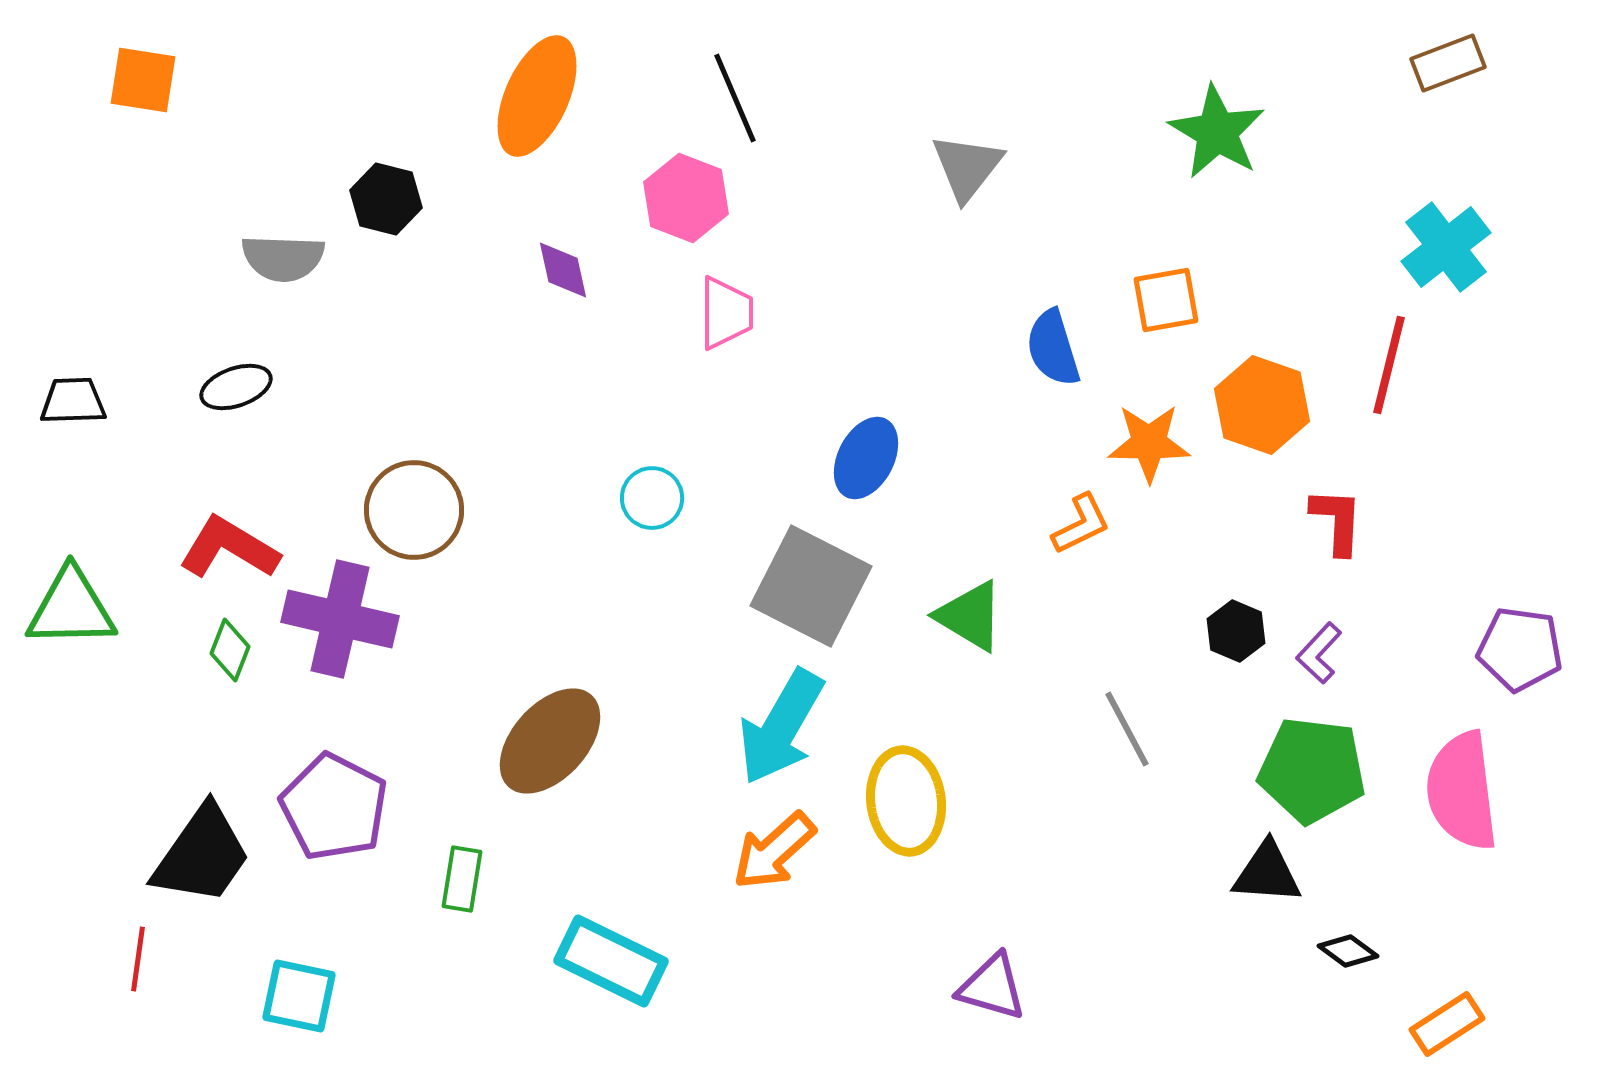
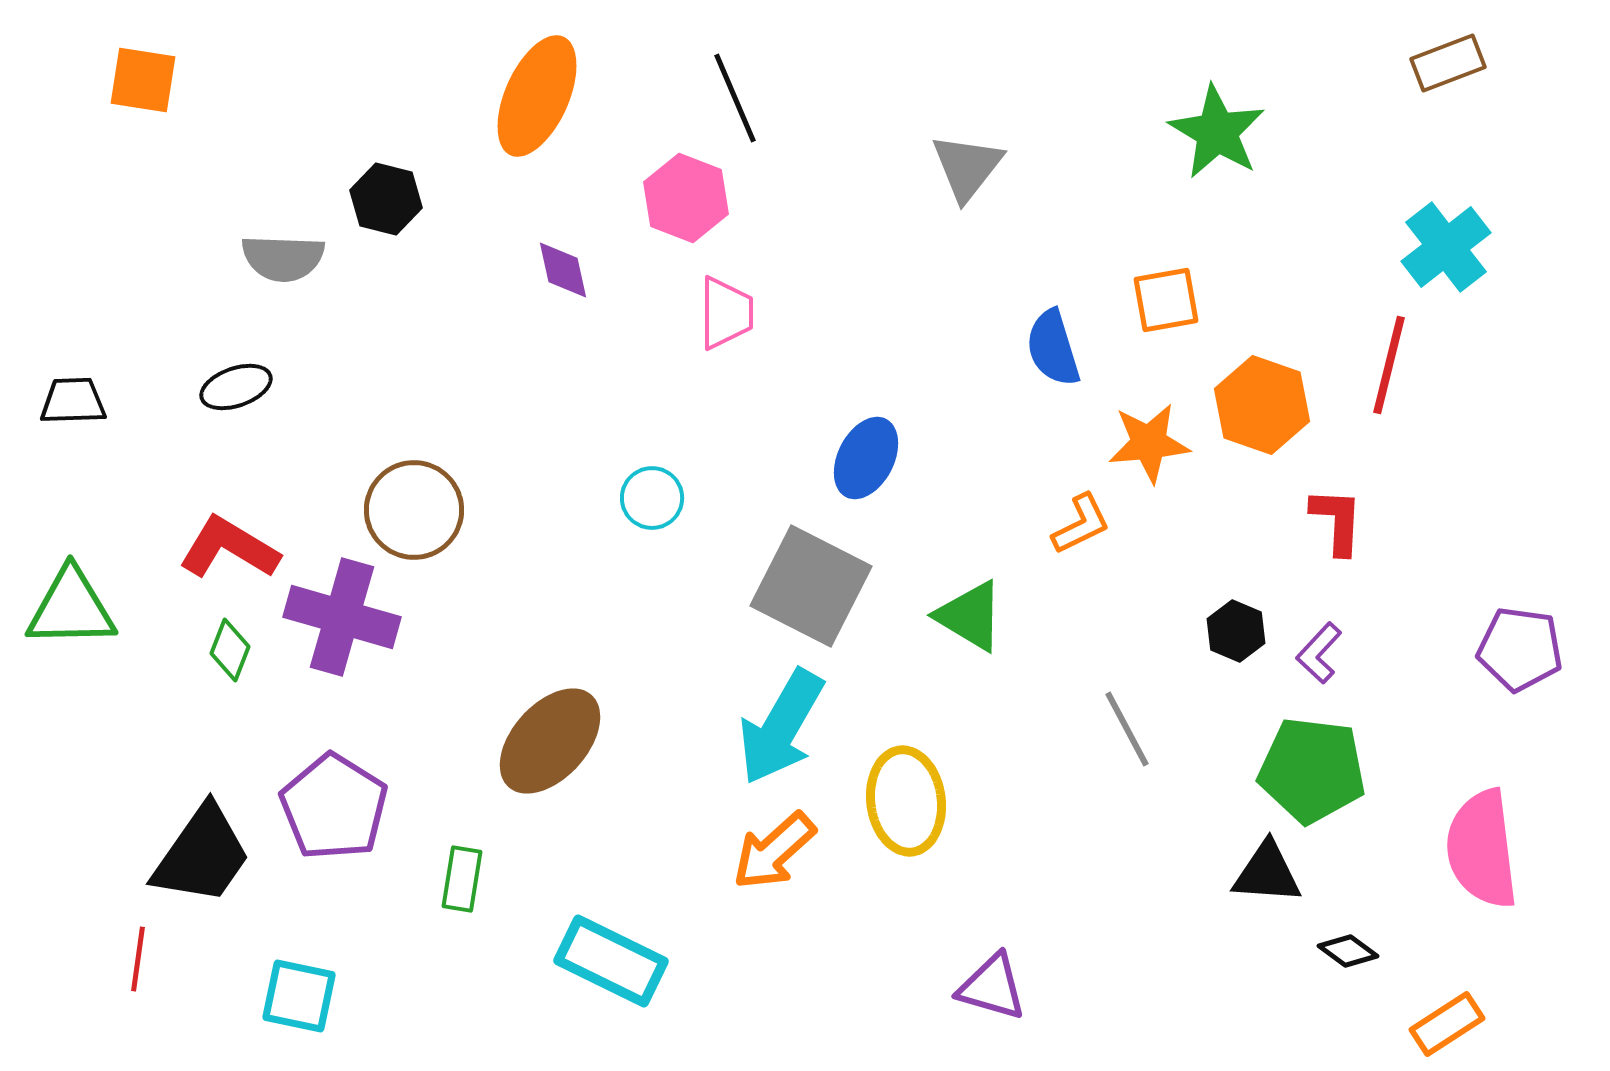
orange star at (1149, 443): rotated 6 degrees counterclockwise
purple cross at (340, 619): moved 2 px right, 2 px up; rotated 3 degrees clockwise
pink semicircle at (1462, 791): moved 20 px right, 58 px down
purple pentagon at (334, 807): rotated 5 degrees clockwise
